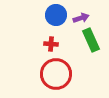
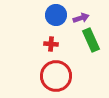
red circle: moved 2 px down
